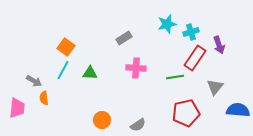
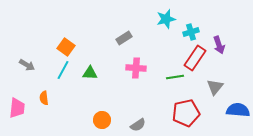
cyan star: moved 1 px left, 5 px up
gray arrow: moved 7 px left, 16 px up
